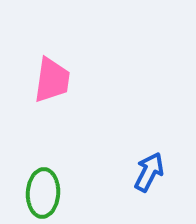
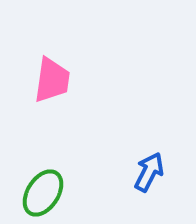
green ellipse: rotated 30 degrees clockwise
